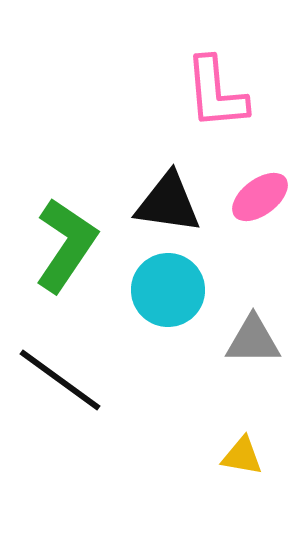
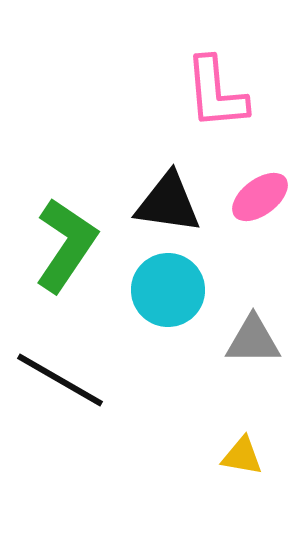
black line: rotated 6 degrees counterclockwise
